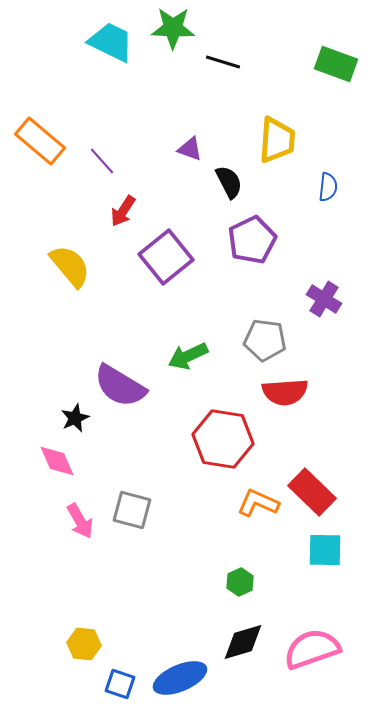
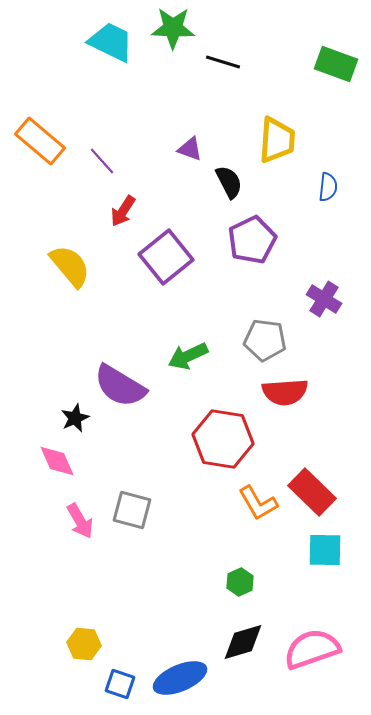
orange L-shape: rotated 144 degrees counterclockwise
